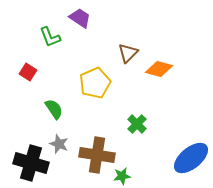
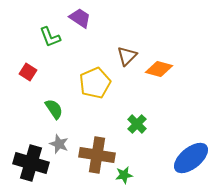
brown triangle: moved 1 px left, 3 px down
green star: moved 2 px right, 1 px up
